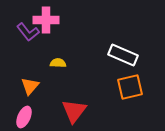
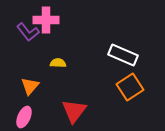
orange square: rotated 20 degrees counterclockwise
